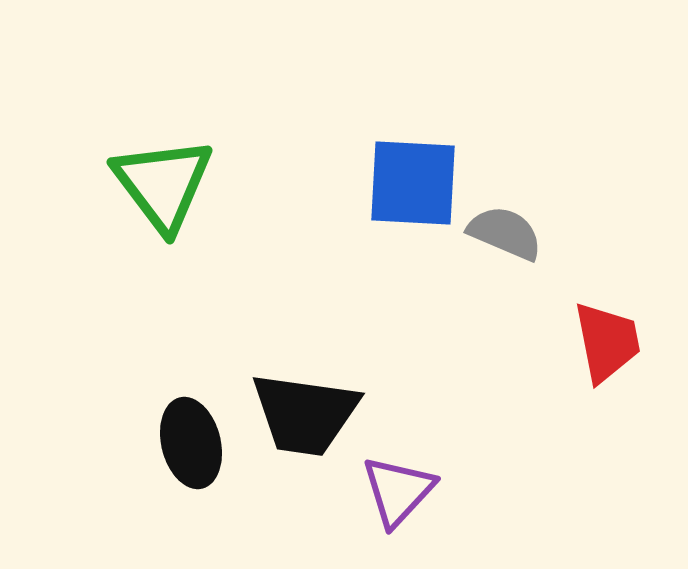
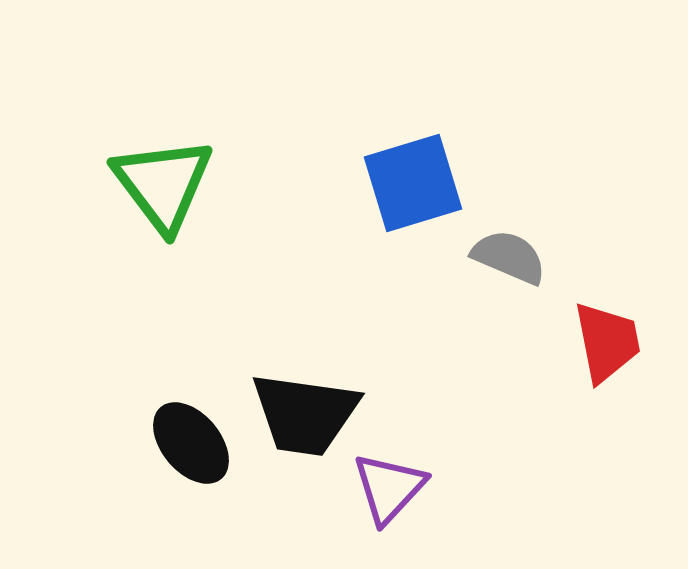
blue square: rotated 20 degrees counterclockwise
gray semicircle: moved 4 px right, 24 px down
black ellipse: rotated 26 degrees counterclockwise
purple triangle: moved 9 px left, 3 px up
